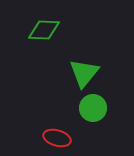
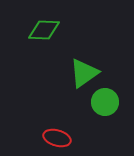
green triangle: rotated 16 degrees clockwise
green circle: moved 12 px right, 6 px up
